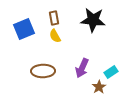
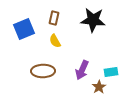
brown rectangle: rotated 24 degrees clockwise
yellow semicircle: moved 5 px down
purple arrow: moved 2 px down
cyan rectangle: rotated 24 degrees clockwise
